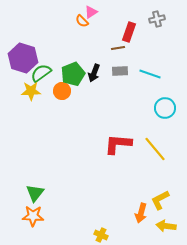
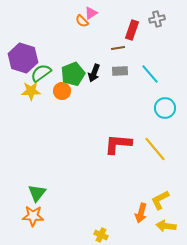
pink triangle: moved 1 px down
red rectangle: moved 3 px right, 2 px up
cyan line: rotated 30 degrees clockwise
green triangle: moved 2 px right
